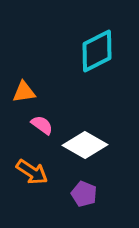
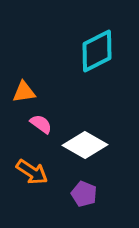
pink semicircle: moved 1 px left, 1 px up
